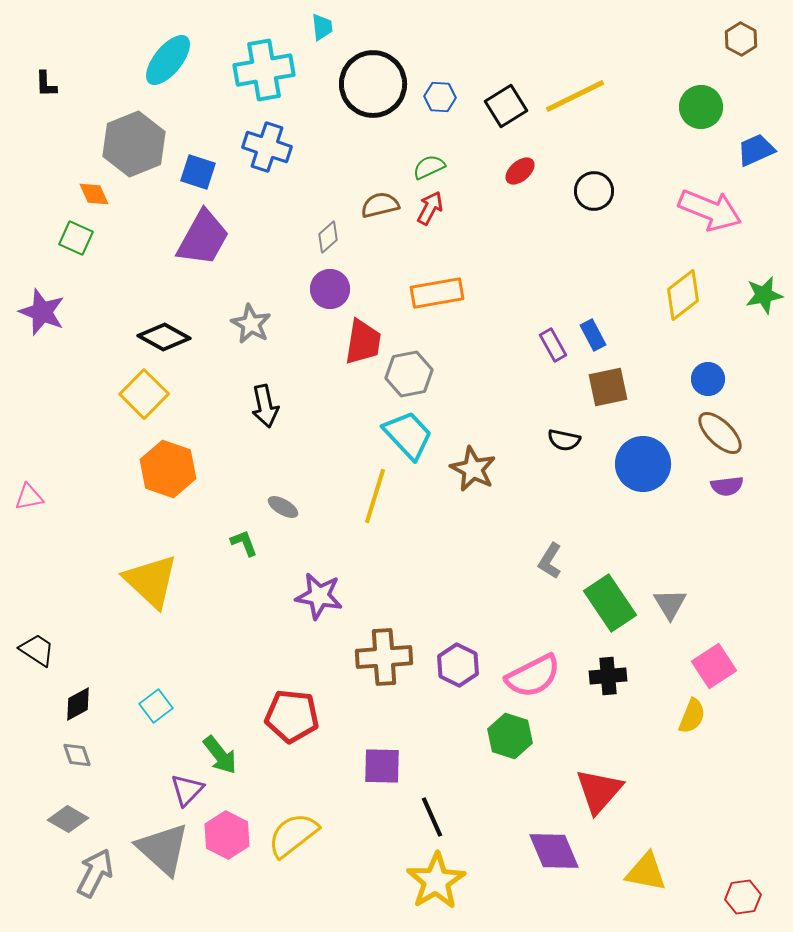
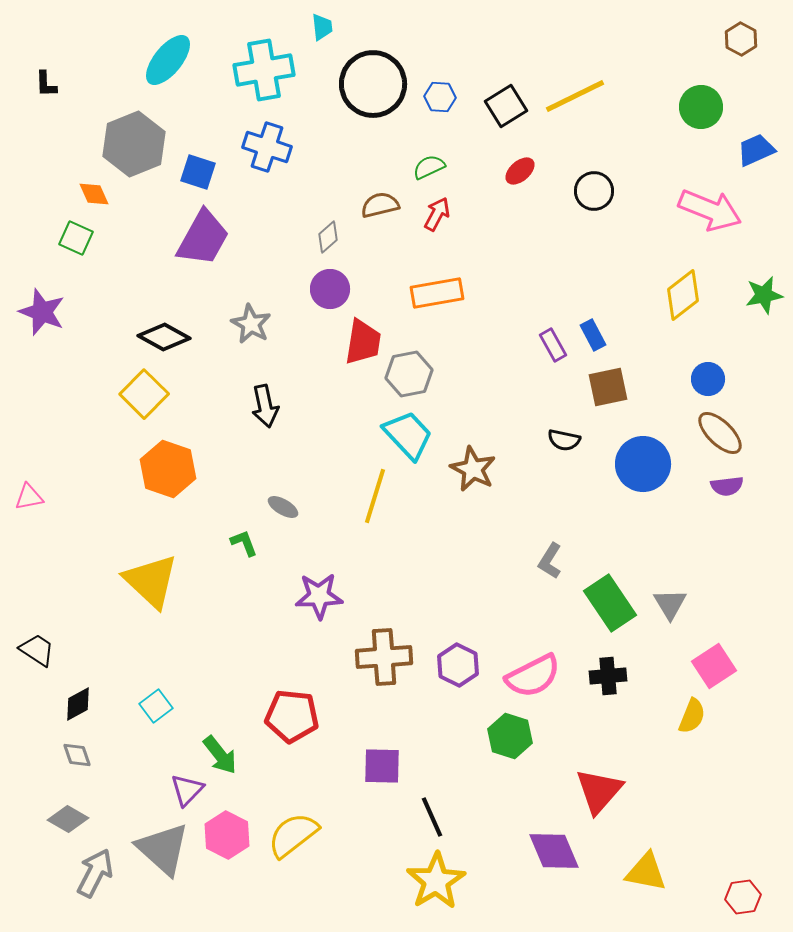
red arrow at (430, 208): moved 7 px right, 6 px down
purple star at (319, 596): rotated 12 degrees counterclockwise
